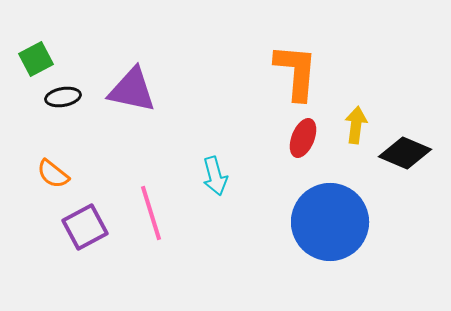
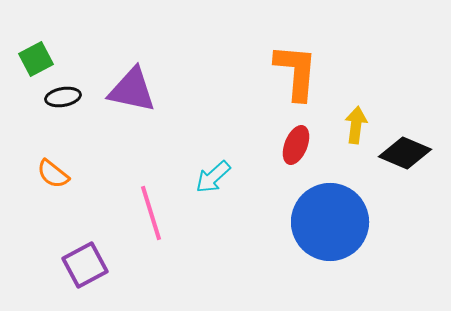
red ellipse: moved 7 px left, 7 px down
cyan arrow: moved 2 px left, 1 px down; rotated 63 degrees clockwise
purple square: moved 38 px down
